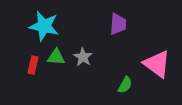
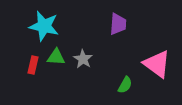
gray star: moved 2 px down
